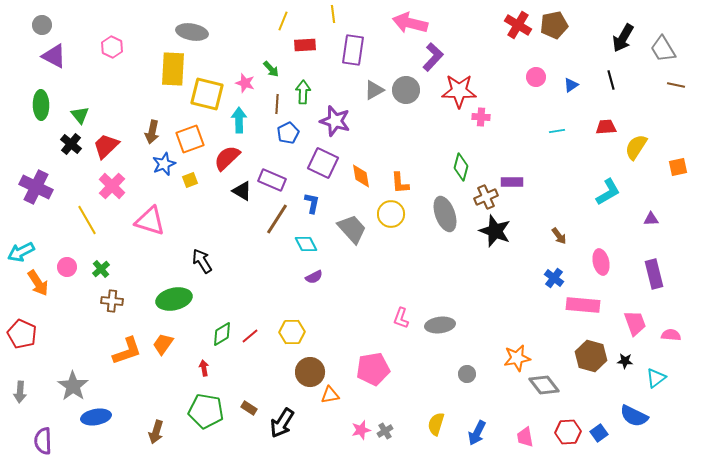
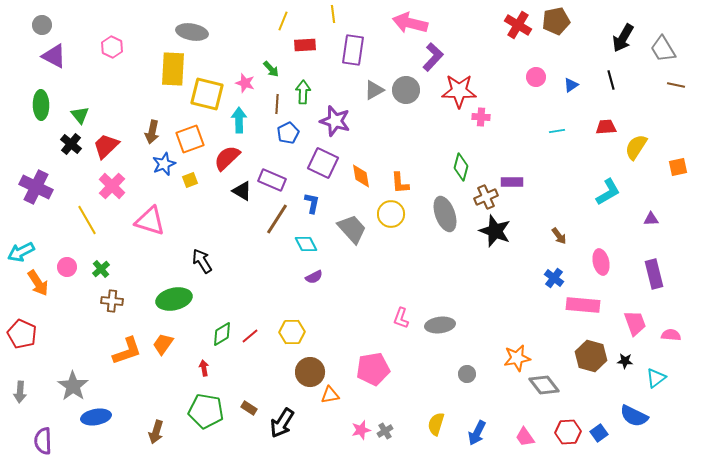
brown pentagon at (554, 25): moved 2 px right, 4 px up
pink trapezoid at (525, 437): rotated 25 degrees counterclockwise
